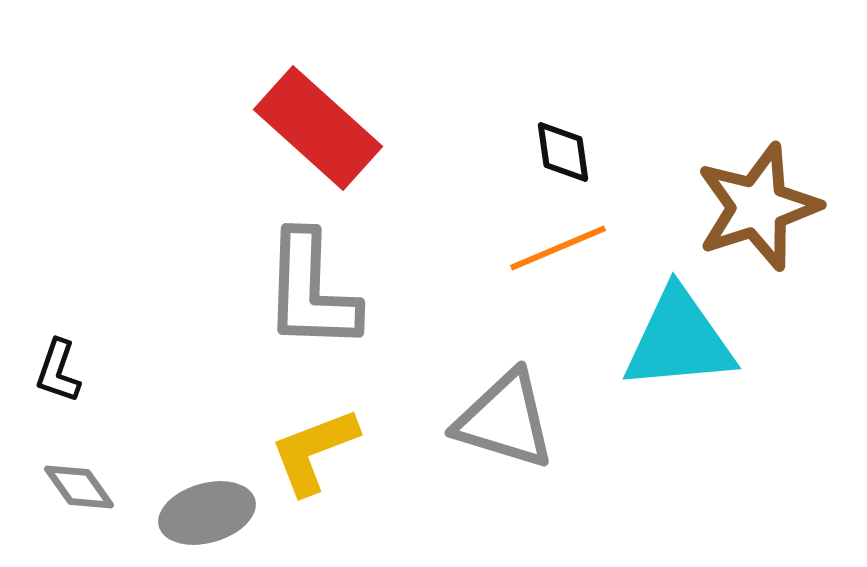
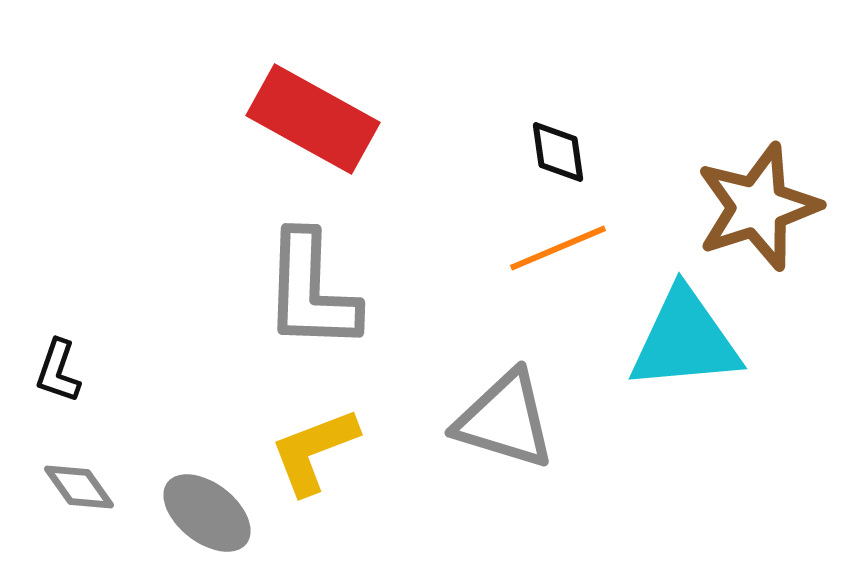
red rectangle: moved 5 px left, 9 px up; rotated 13 degrees counterclockwise
black diamond: moved 5 px left
cyan triangle: moved 6 px right
gray ellipse: rotated 54 degrees clockwise
